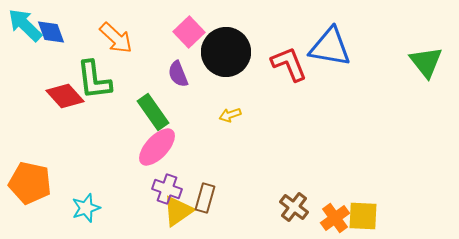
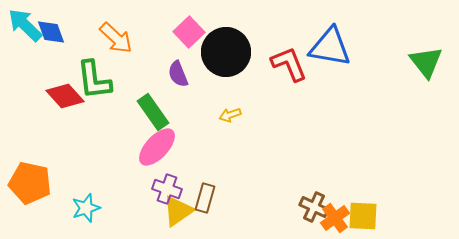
brown cross: moved 20 px right; rotated 12 degrees counterclockwise
